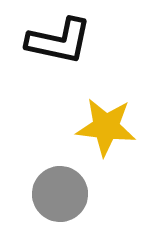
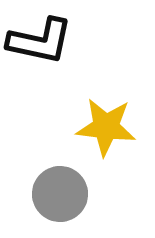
black L-shape: moved 19 px left
